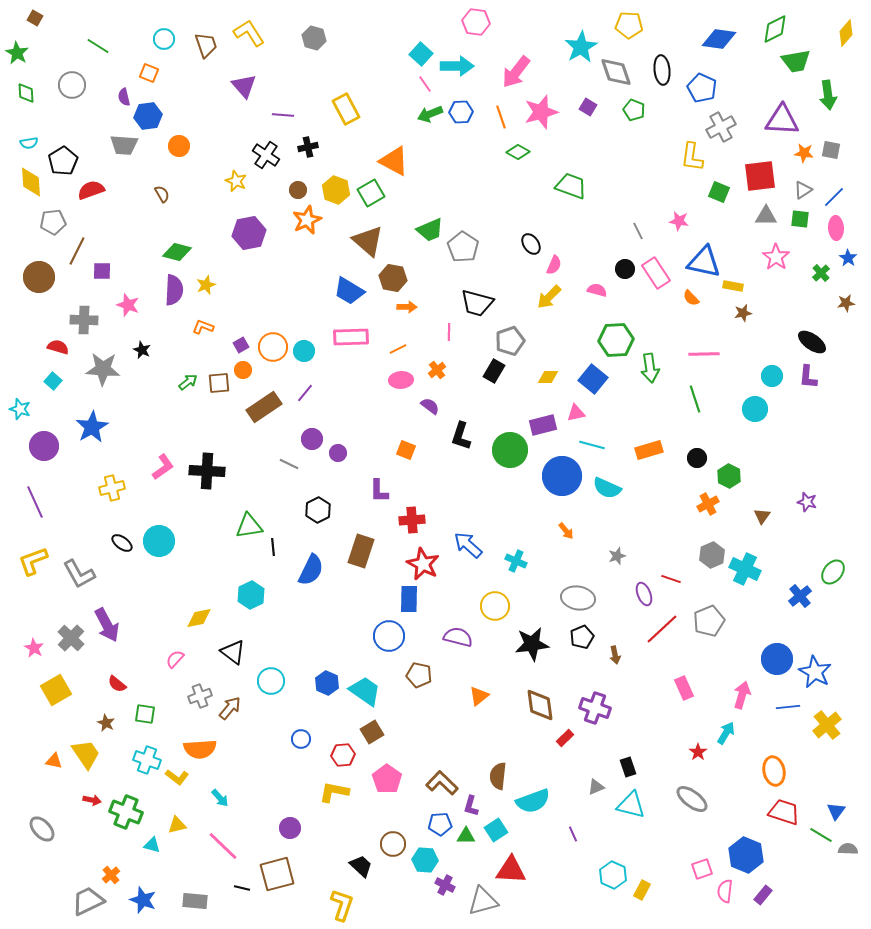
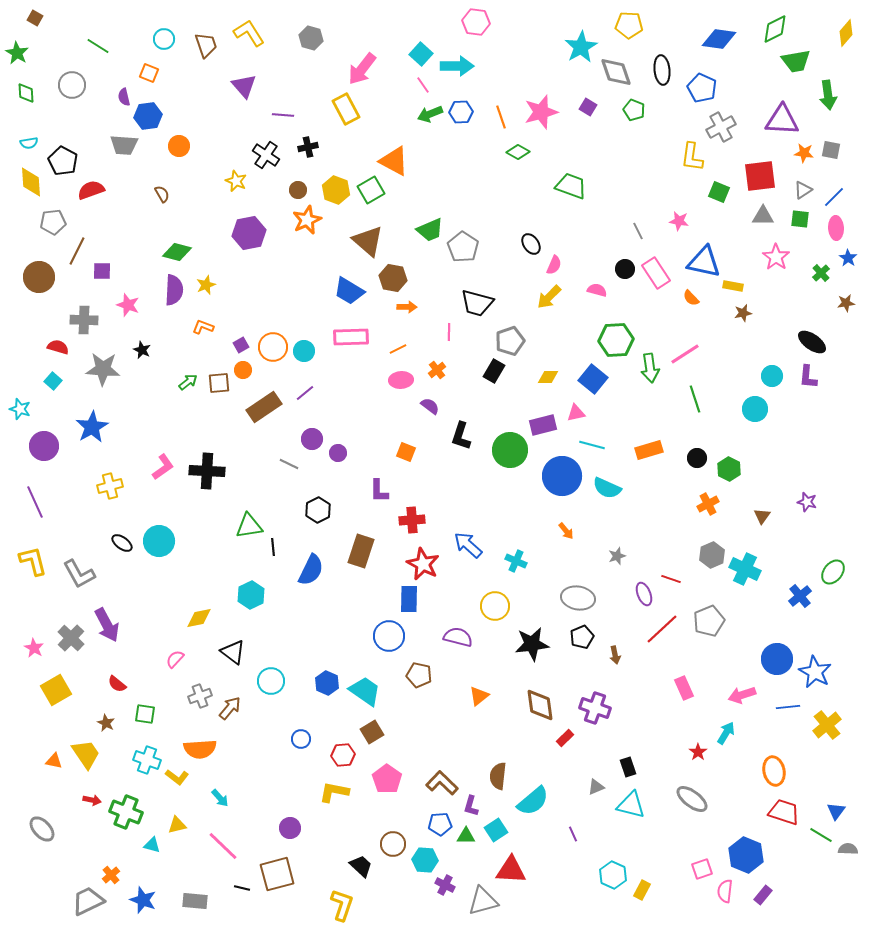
gray hexagon at (314, 38): moved 3 px left
pink arrow at (516, 72): moved 154 px left, 3 px up
pink line at (425, 84): moved 2 px left, 1 px down
black pentagon at (63, 161): rotated 12 degrees counterclockwise
green square at (371, 193): moved 3 px up
gray triangle at (766, 216): moved 3 px left
pink line at (704, 354): moved 19 px left; rotated 32 degrees counterclockwise
purple line at (305, 393): rotated 12 degrees clockwise
orange square at (406, 450): moved 2 px down
green hexagon at (729, 476): moved 7 px up
yellow cross at (112, 488): moved 2 px left, 2 px up
yellow L-shape at (33, 561): rotated 96 degrees clockwise
pink arrow at (742, 695): rotated 124 degrees counterclockwise
cyan semicircle at (533, 801): rotated 20 degrees counterclockwise
